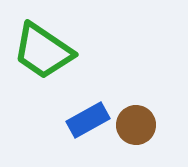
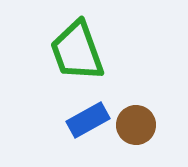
green trapezoid: moved 34 px right; rotated 36 degrees clockwise
